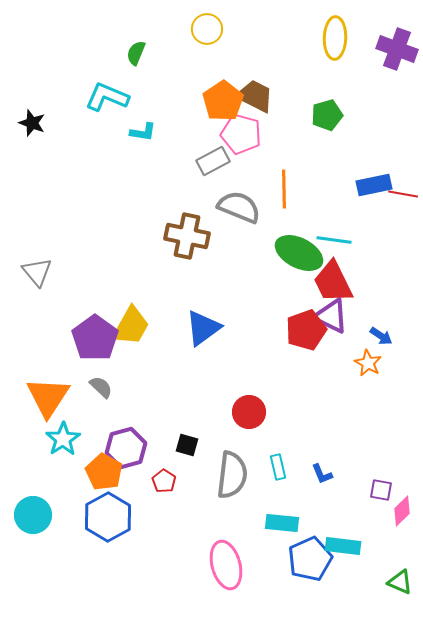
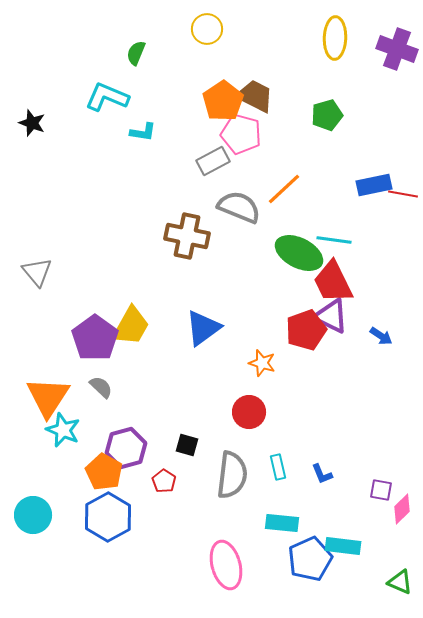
orange line at (284, 189): rotated 48 degrees clockwise
orange star at (368, 363): moved 106 px left; rotated 12 degrees counterclockwise
cyan star at (63, 439): moved 9 px up; rotated 16 degrees counterclockwise
pink diamond at (402, 511): moved 2 px up
